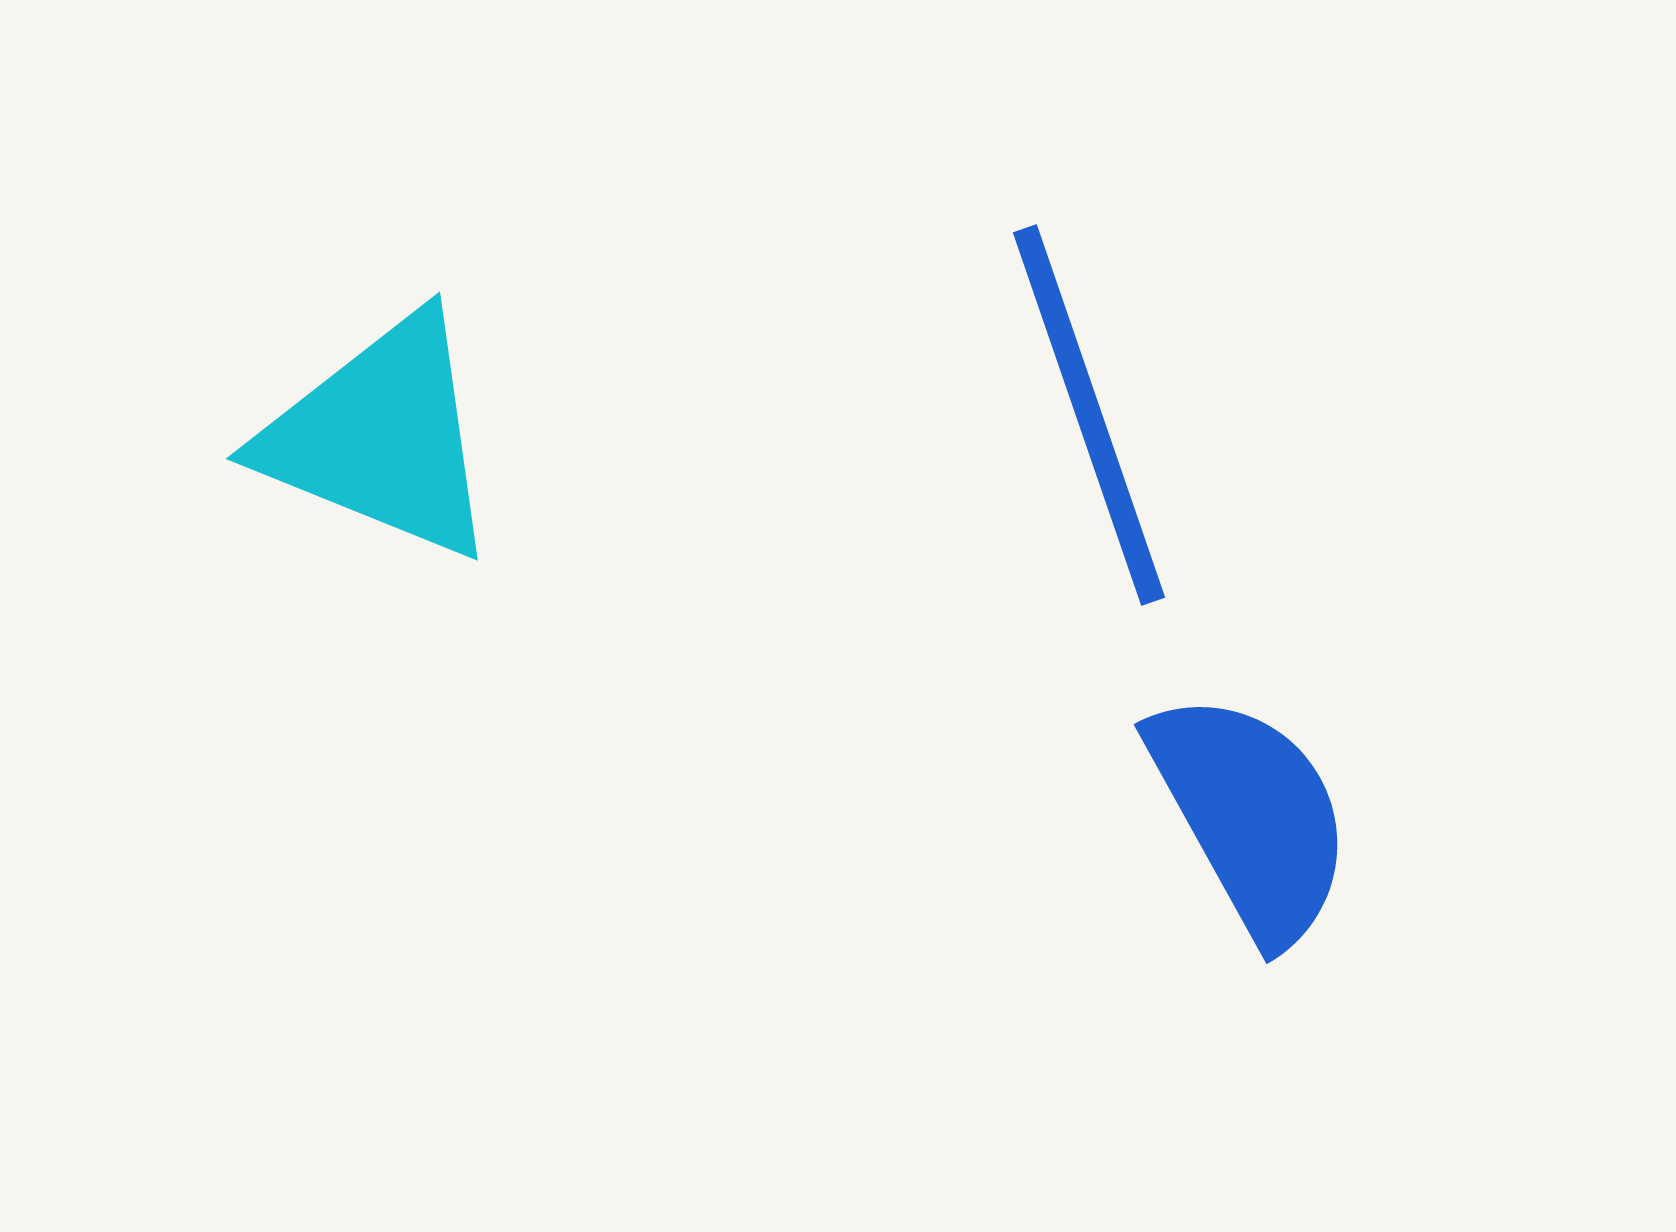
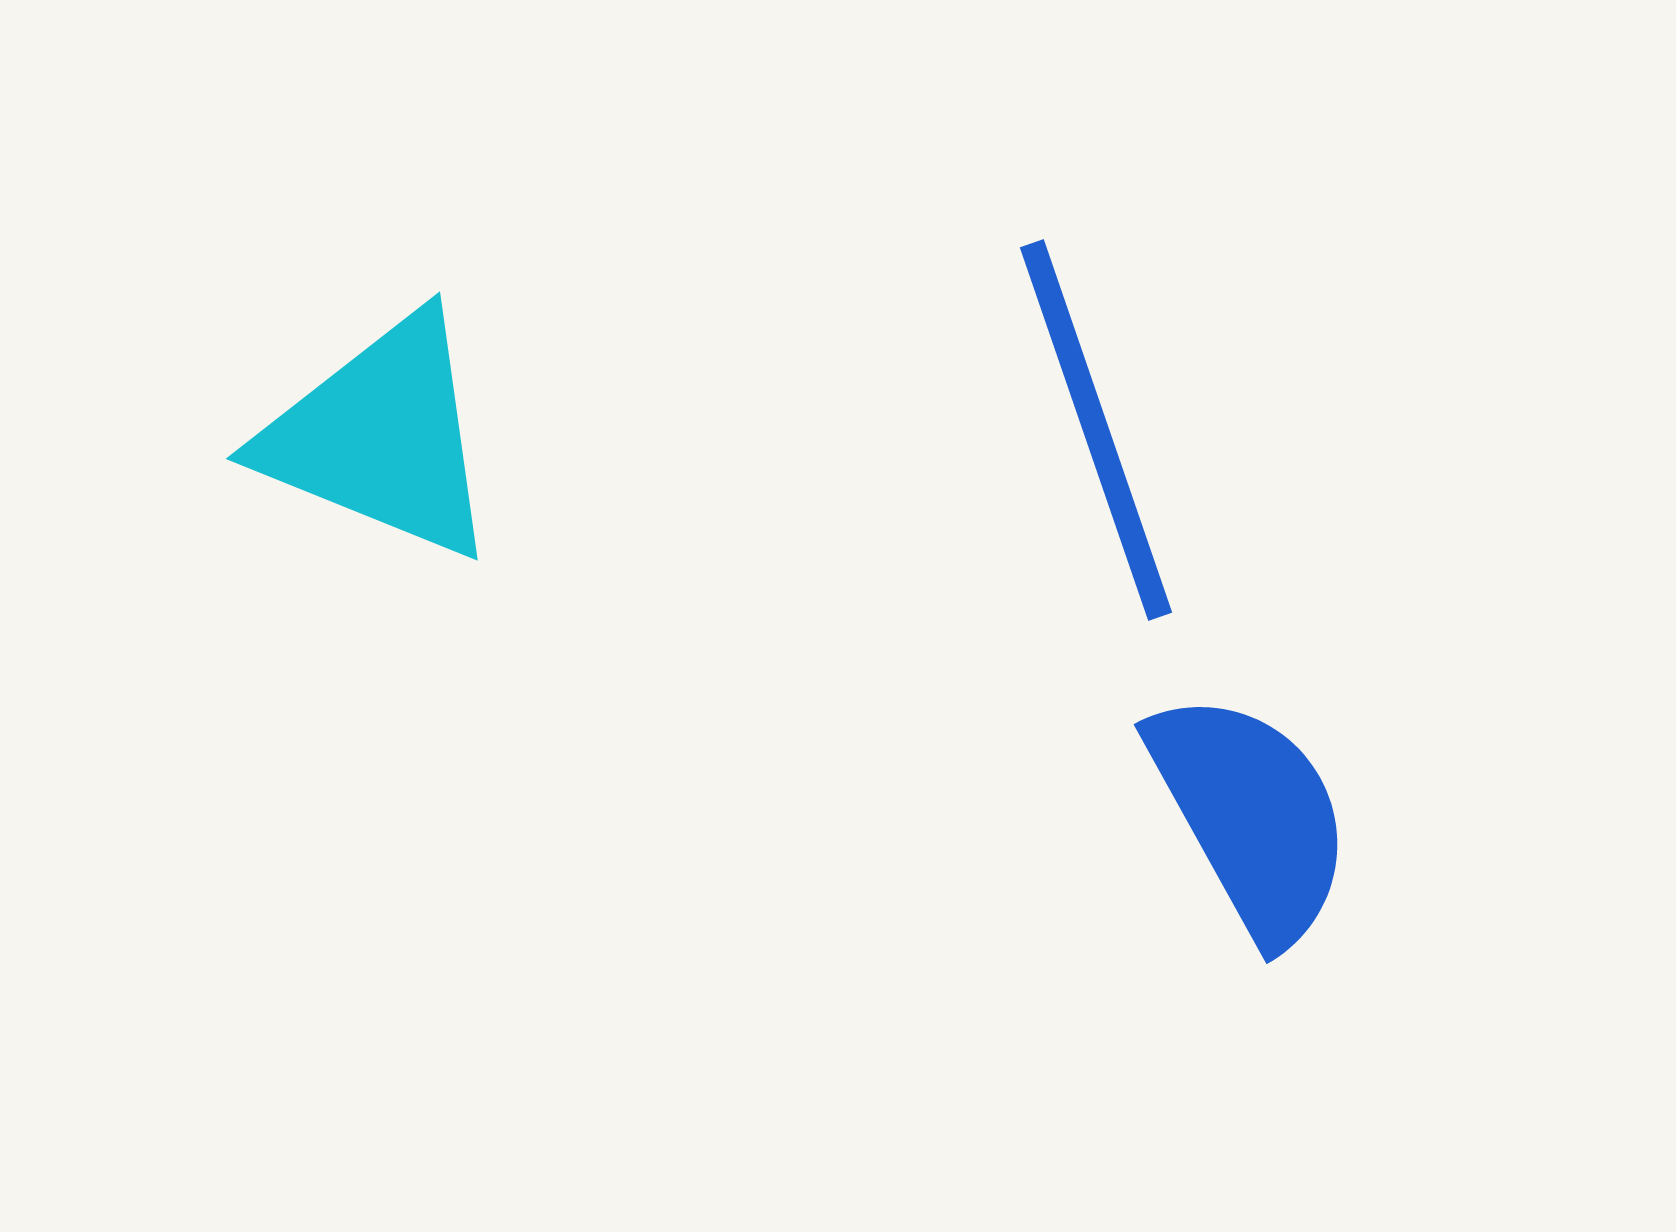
blue line: moved 7 px right, 15 px down
